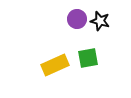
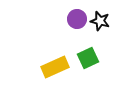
green square: rotated 15 degrees counterclockwise
yellow rectangle: moved 2 px down
